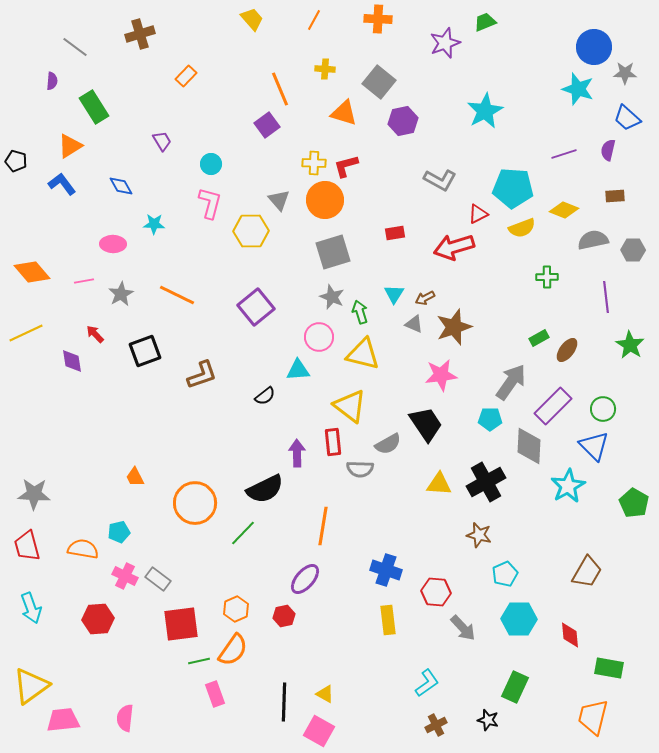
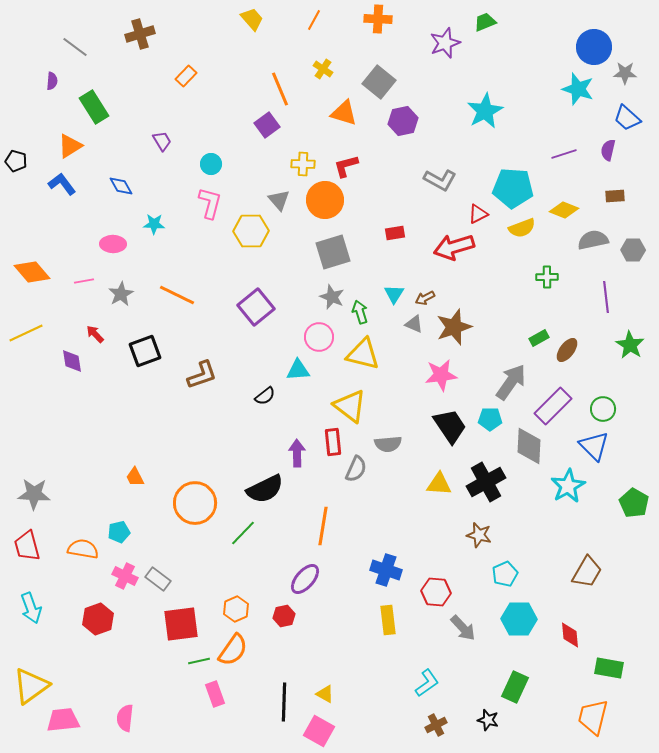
yellow cross at (325, 69): moved 2 px left; rotated 30 degrees clockwise
yellow cross at (314, 163): moved 11 px left, 1 px down
black trapezoid at (426, 424): moved 24 px right, 2 px down
gray semicircle at (388, 444): rotated 24 degrees clockwise
gray semicircle at (360, 469): moved 4 px left; rotated 68 degrees counterclockwise
red hexagon at (98, 619): rotated 16 degrees counterclockwise
